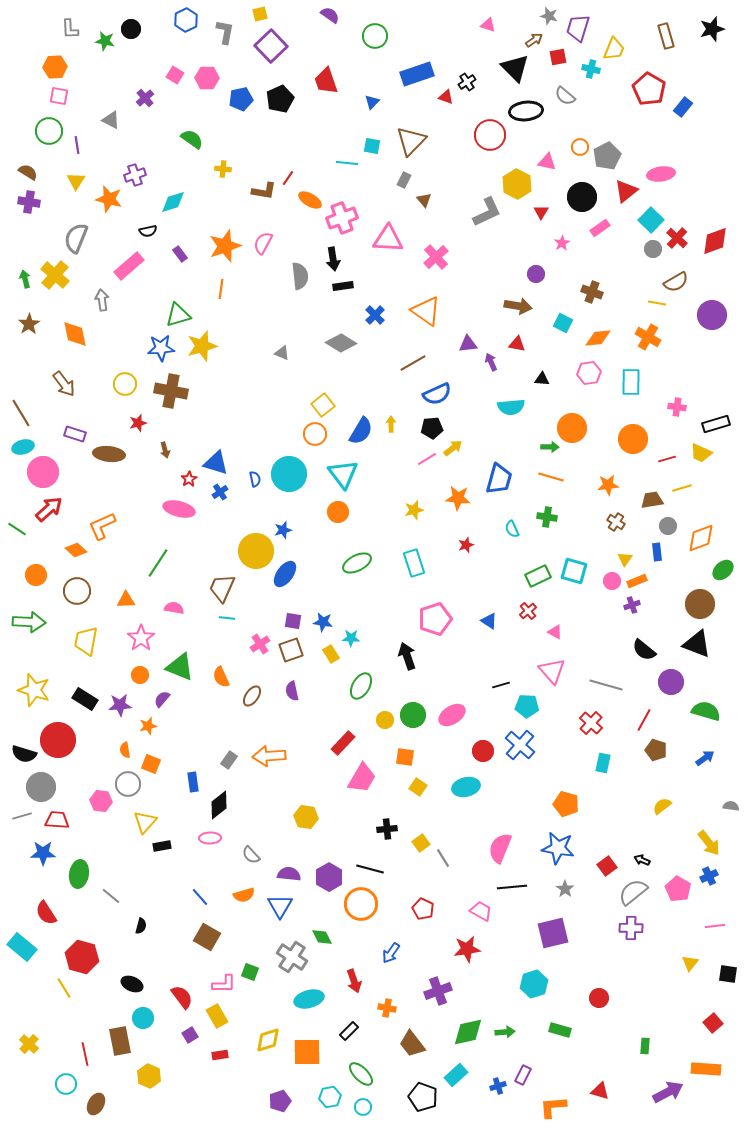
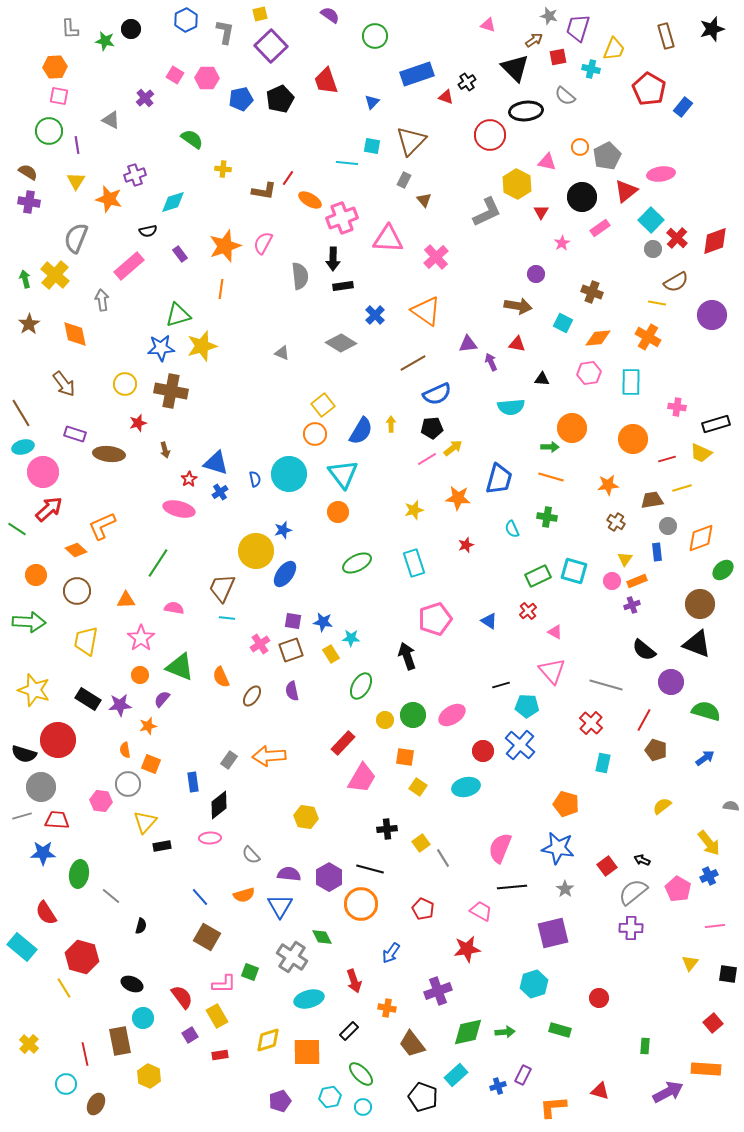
black arrow at (333, 259): rotated 10 degrees clockwise
black rectangle at (85, 699): moved 3 px right
